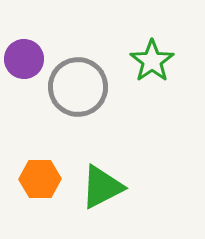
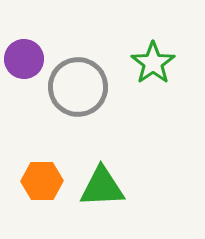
green star: moved 1 px right, 2 px down
orange hexagon: moved 2 px right, 2 px down
green triangle: rotated 24 degrees clockwise
